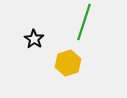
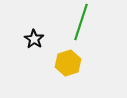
green line: moved 3 px left
